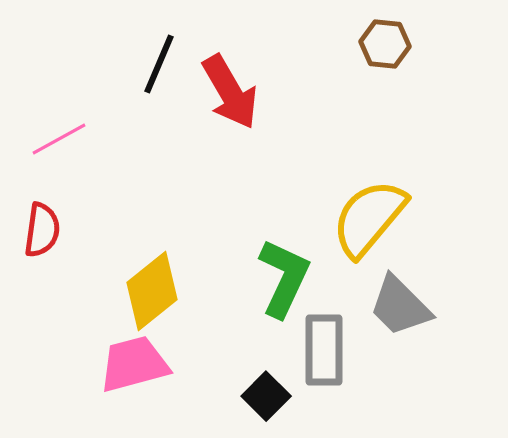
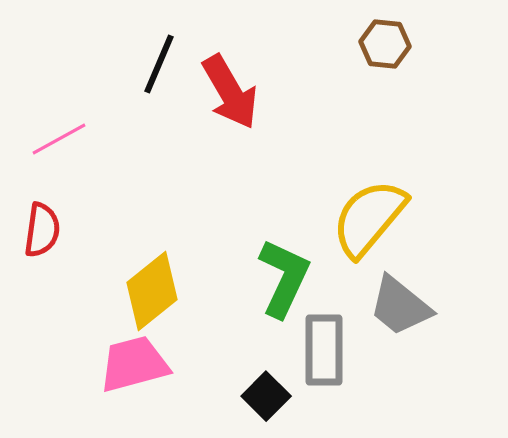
gray trapezoid: rotated 6 degrees counterclockwise
